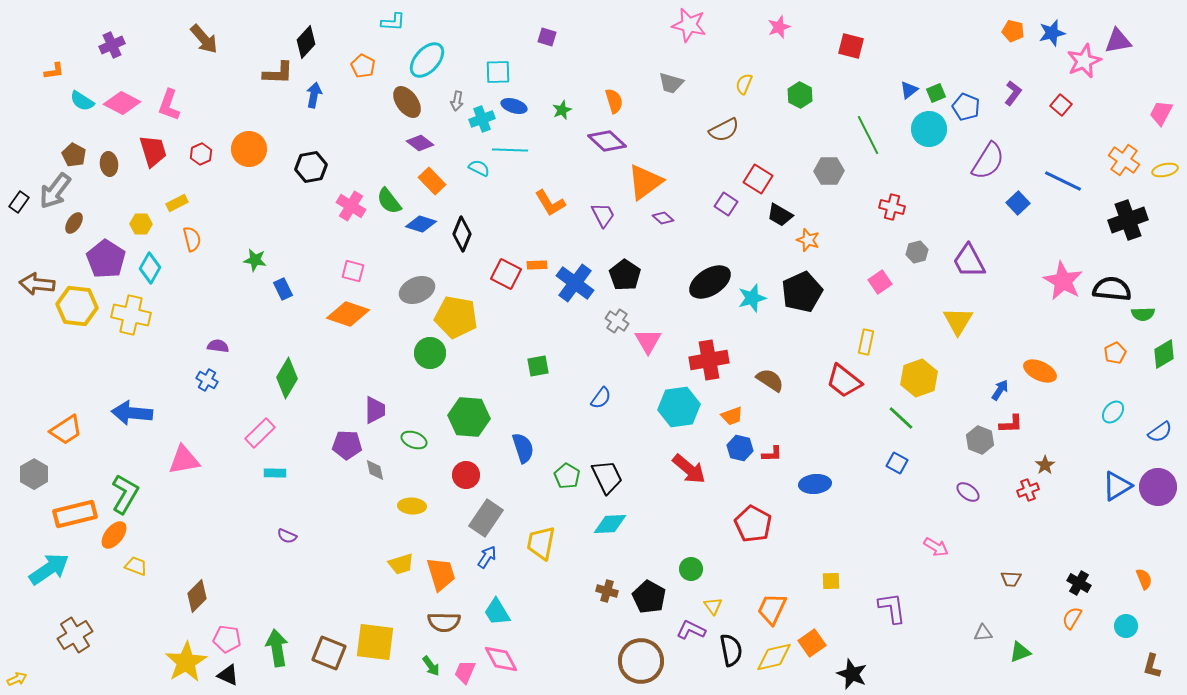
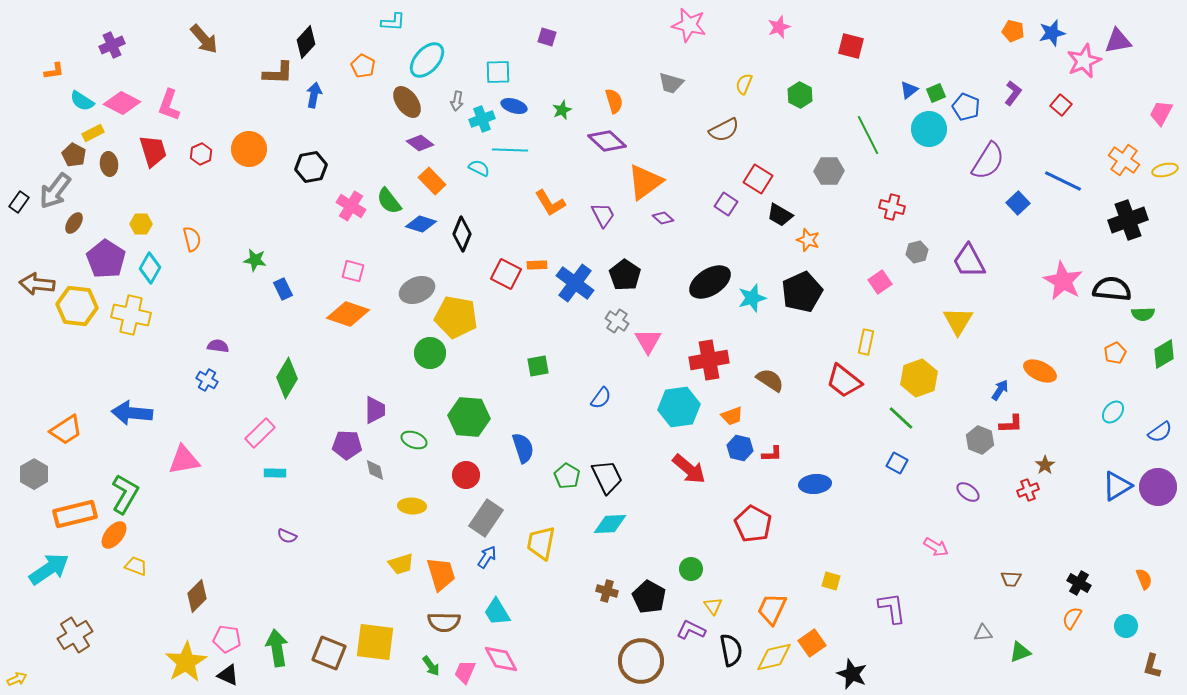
yellow rectangle at (177, 203): moved 84 px left, 70 px up
yellow square at (831, 581): rotated 18 degrees clockwise
